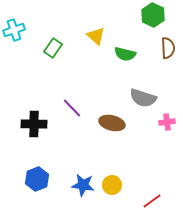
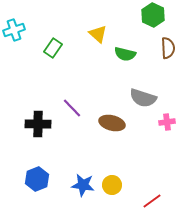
yellow triangle: moved 2 px right, 2 px up
black cross: moved 4 px right
